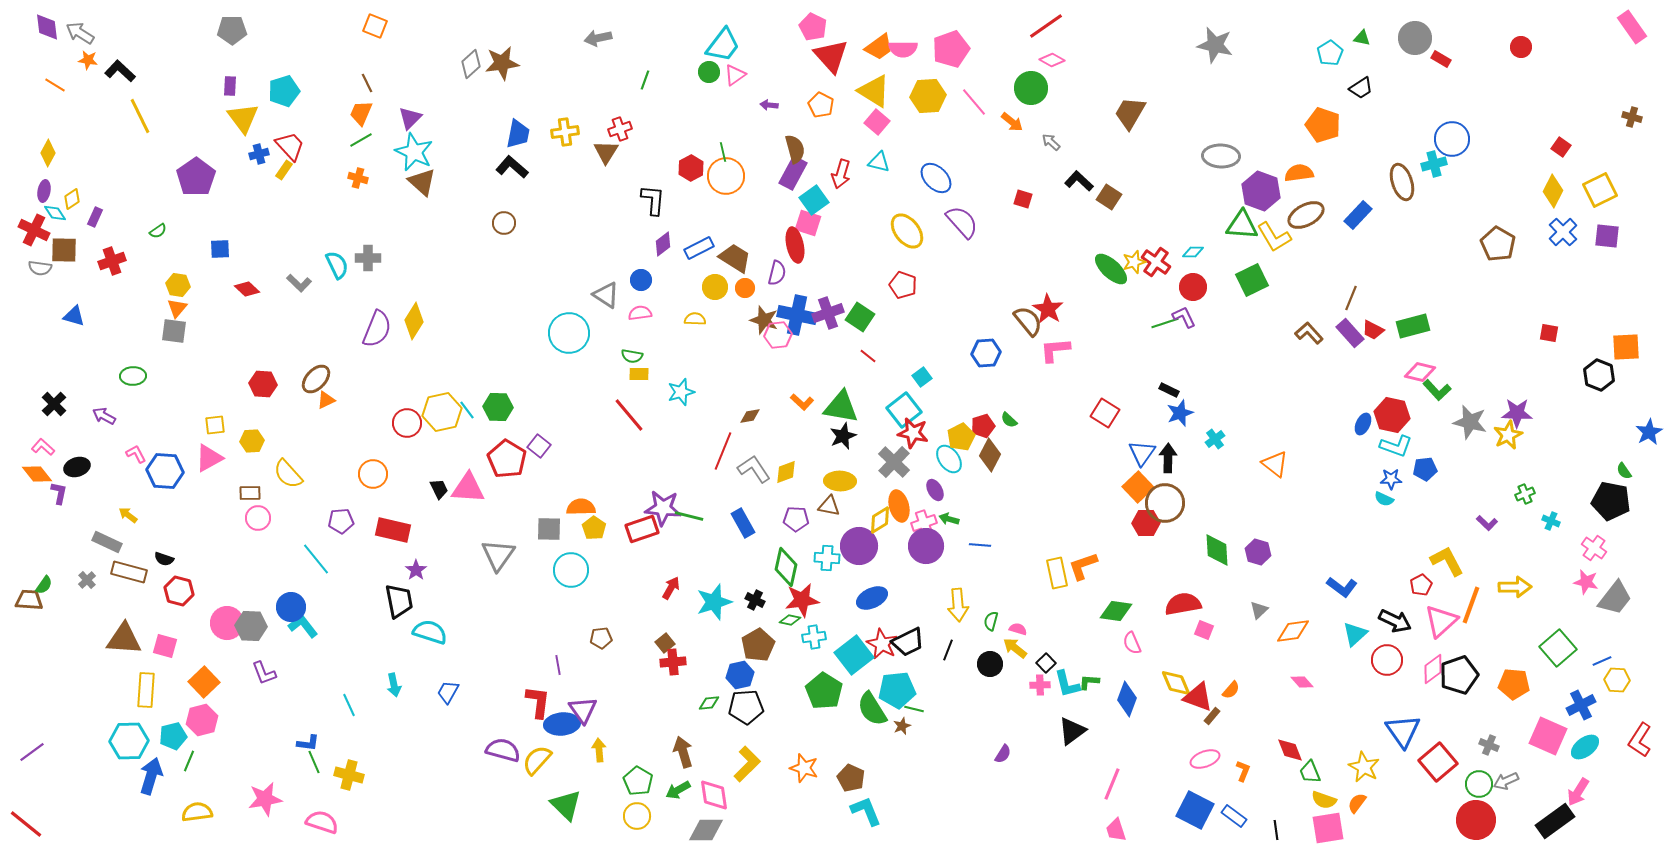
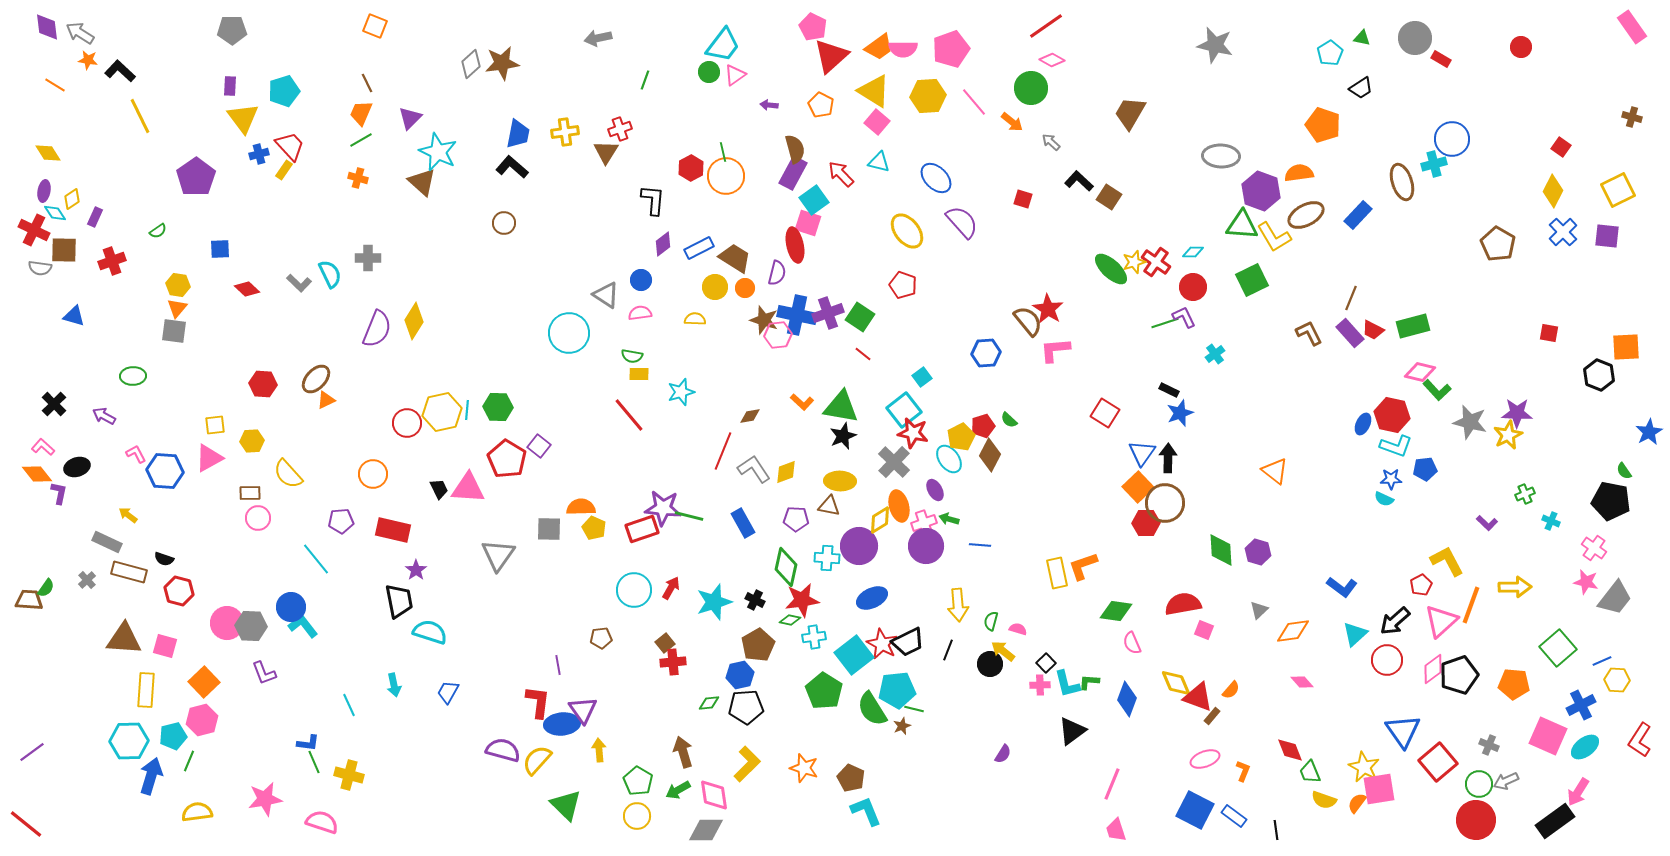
red triangle at (831, 56): rotated 30 degrees clockwise
cyan star at (414, 152): moved 24 px right
yellow diamond at (48, 153): rotated 60 degrees counterclockwise
red arrow at (841, 174): rotated 120 degrees clockwise
yellow square at (1600, 190): moved 18 px right
cyan semicircle at (337, 265): moved 7 px left, 9 px down
brown L-shape at (1309, 333): rotated 16 degrees clockwise
red line at (868, 356): moved 5 px left, 2 px up
cyan line at (467, 410): rotated 42 degrees clockwise
cyan cross at (1215, 439): moved 85 px up
orange triangle at (1275, 464): moved 7 px down
yellow pentagon at (594, 528): rotated 10 degrees counterclockwise
green diamond at (1217, 550): moved 4 px right
cyan circle at (571, 570): moved 63 px right, 20 px down
green semicircle at (44, 585): moved 2 px right, 3 px down
black arrow at (1395, 621): rotated 112 degrees clockwise
yellow arrow at (1015, 648): moved 12 px left, 3 px down
pink square at (1328, 828): moved 51 px right, 39 px up
